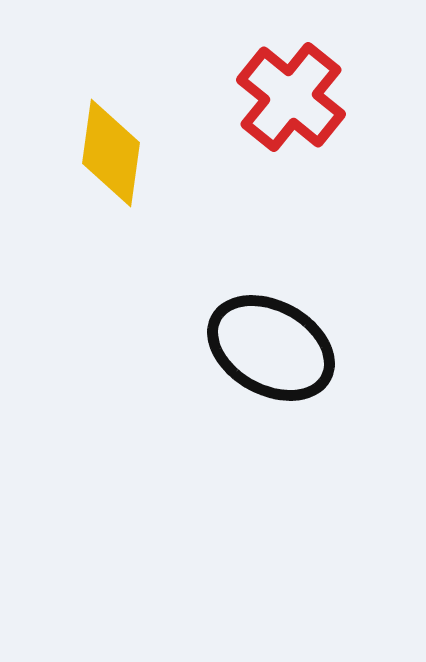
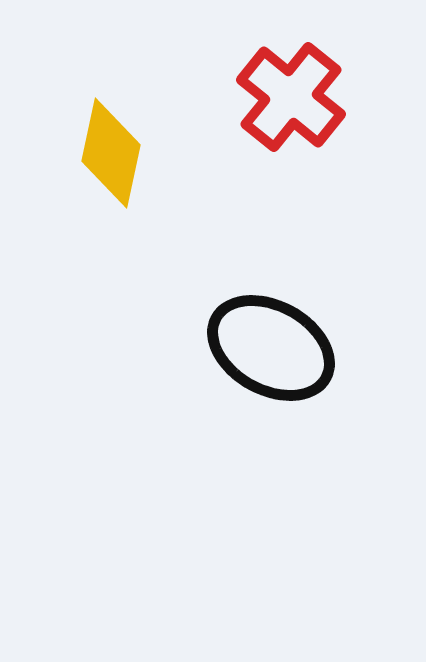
yellow diamond: rotated 4 degrees clockwise
